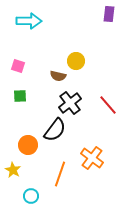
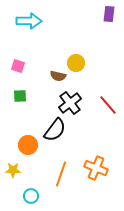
yellow circle: moved 2 px down
orange cross: moved 4 px right, 10 px down; rotated 15 degrees counterclockwise
yellow star: rotated 28 degrees counterclockwise
orange line: moved 1 px right
